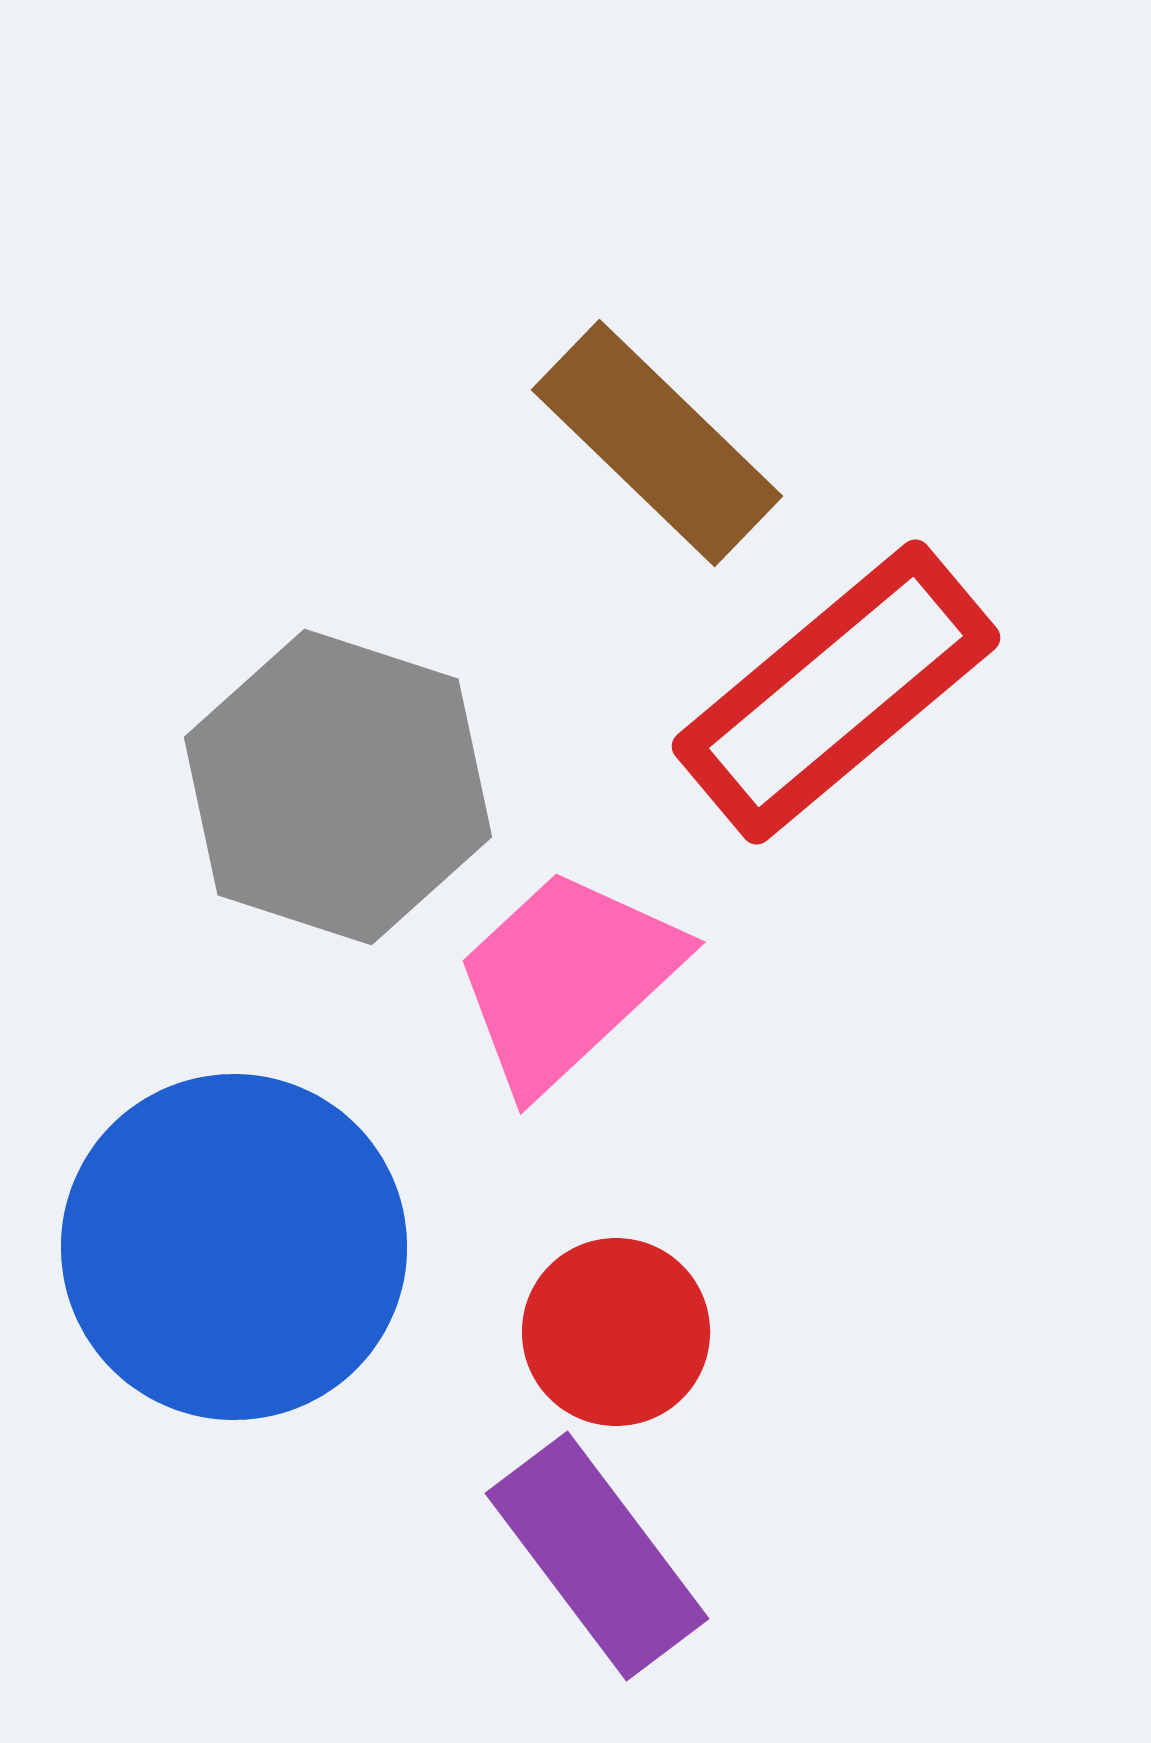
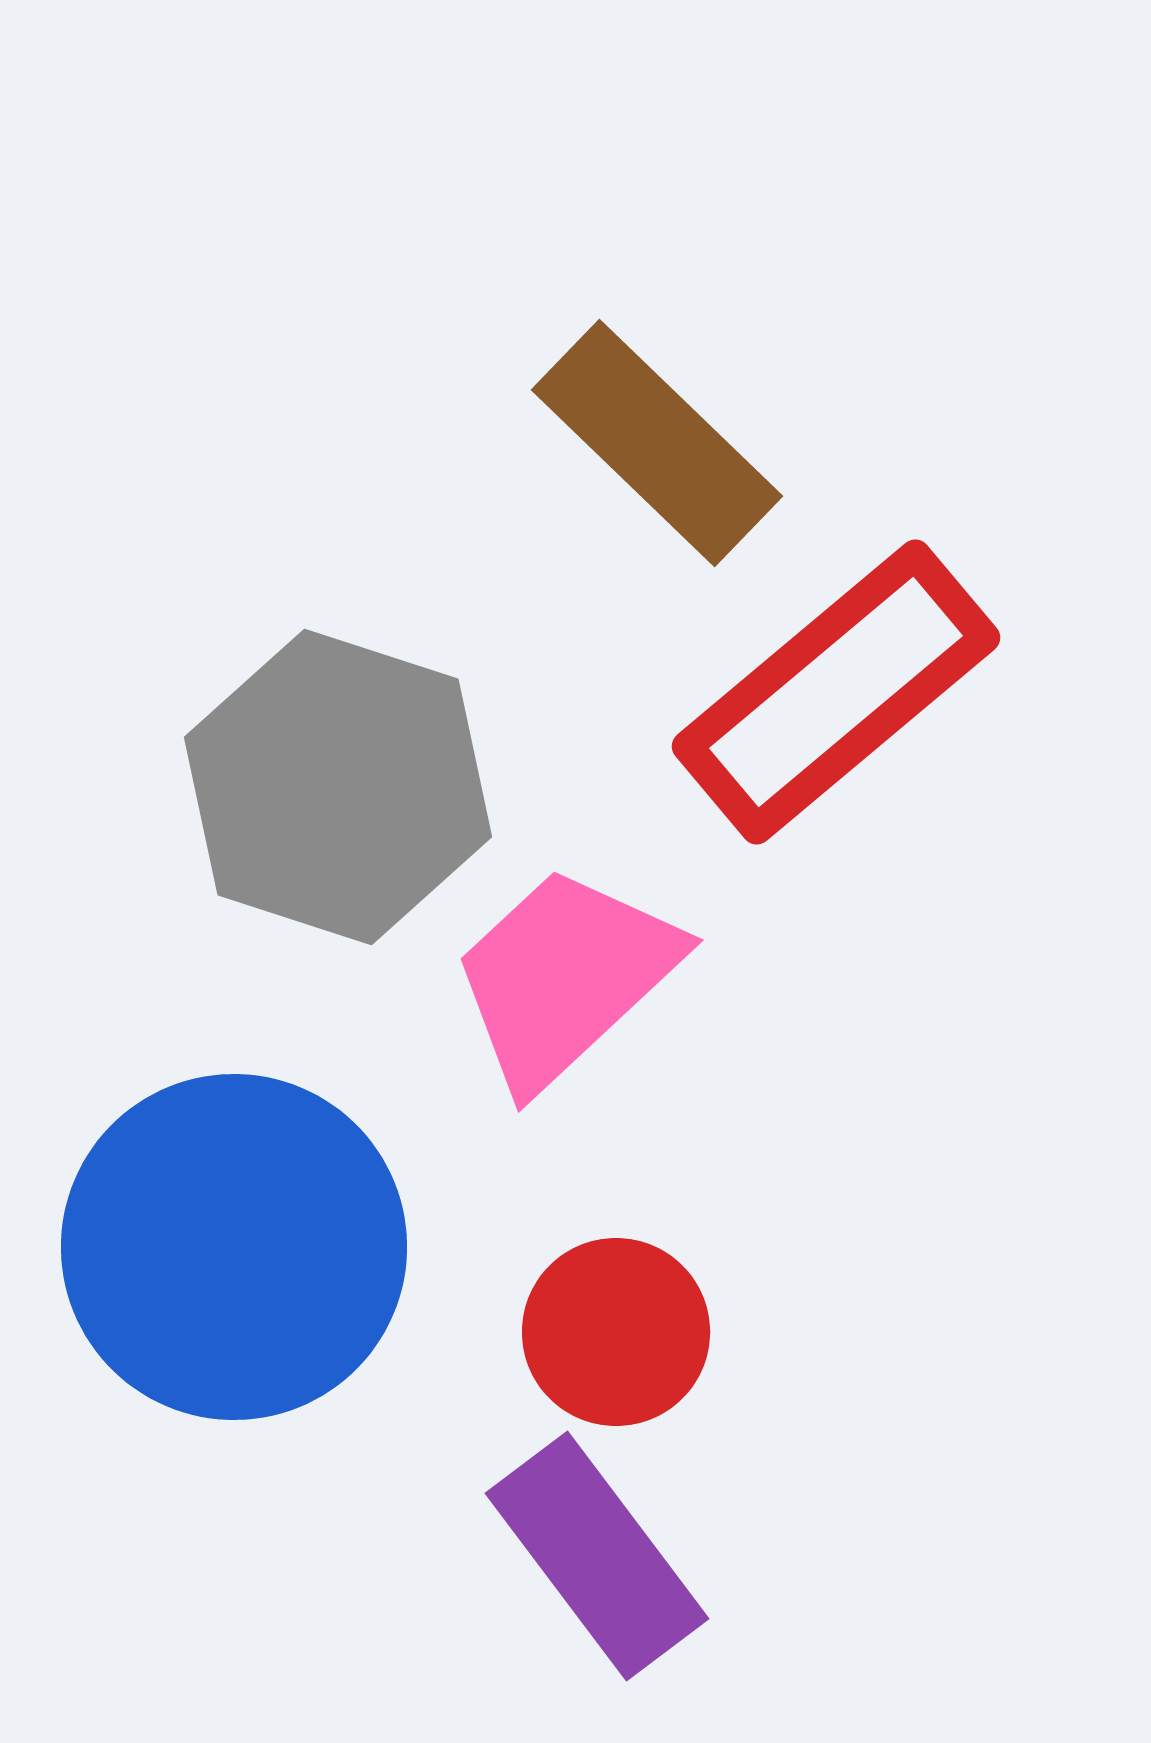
pink trapezoid: moved 2 px left, 2 px up
